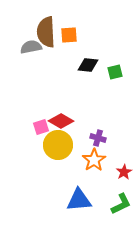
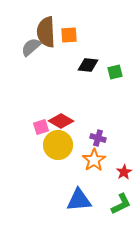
gray semicircle: rotated 30 degrees counterclockwise
